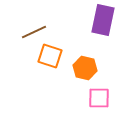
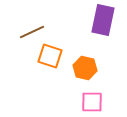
brown line: moved 2 px left
pink square: moved 7 px left, 4 px down
